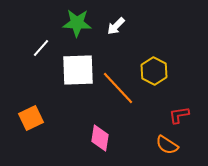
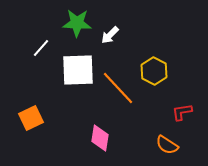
white arrow: moved 6 px left, 9 px down
red L-shape: moved 3 px right, 3 px up
